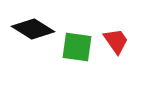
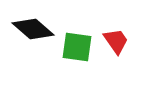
black diamond: rotated 9 degrees clockwise
